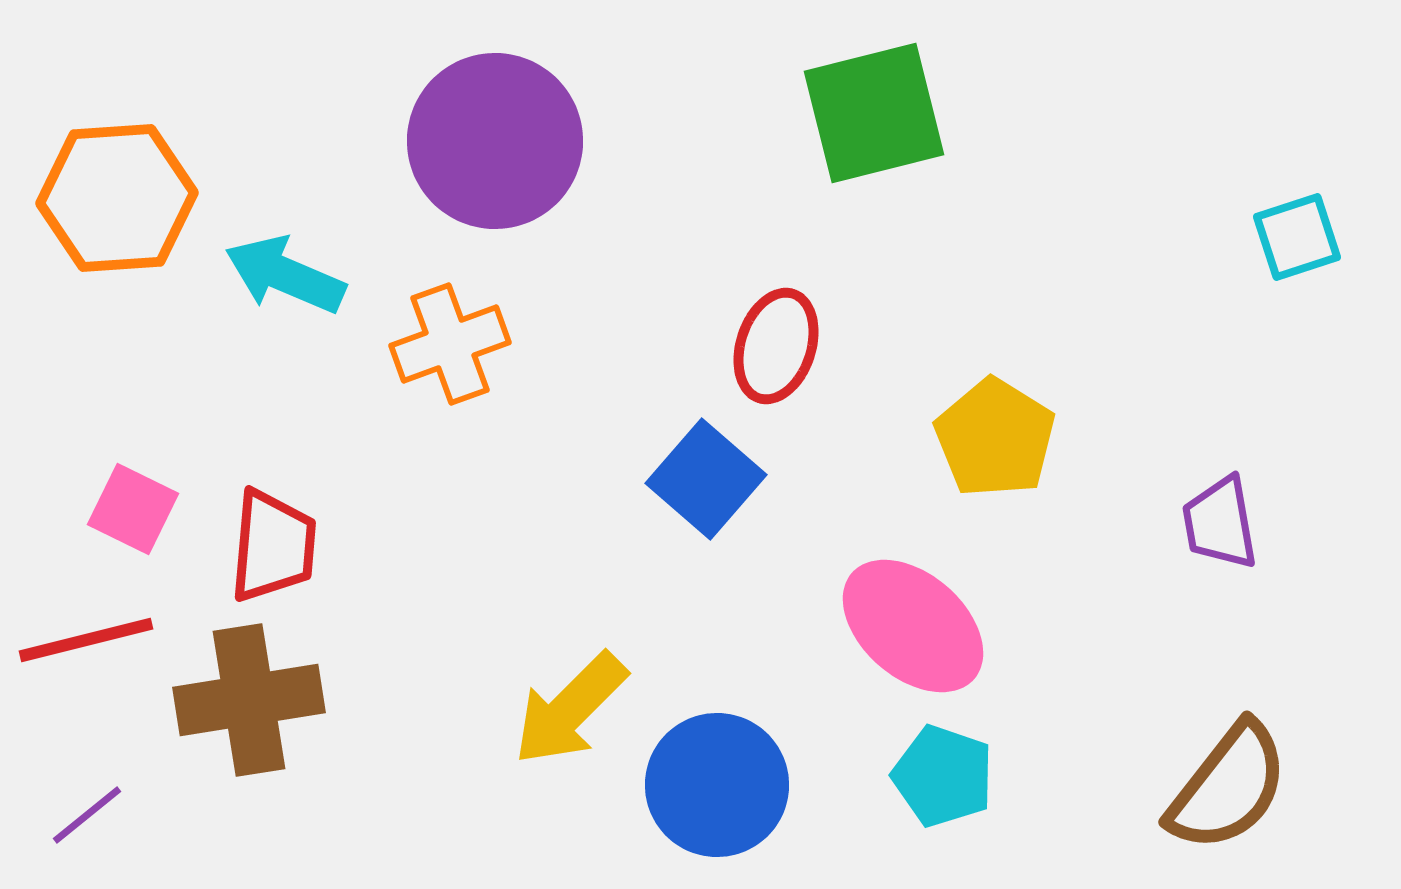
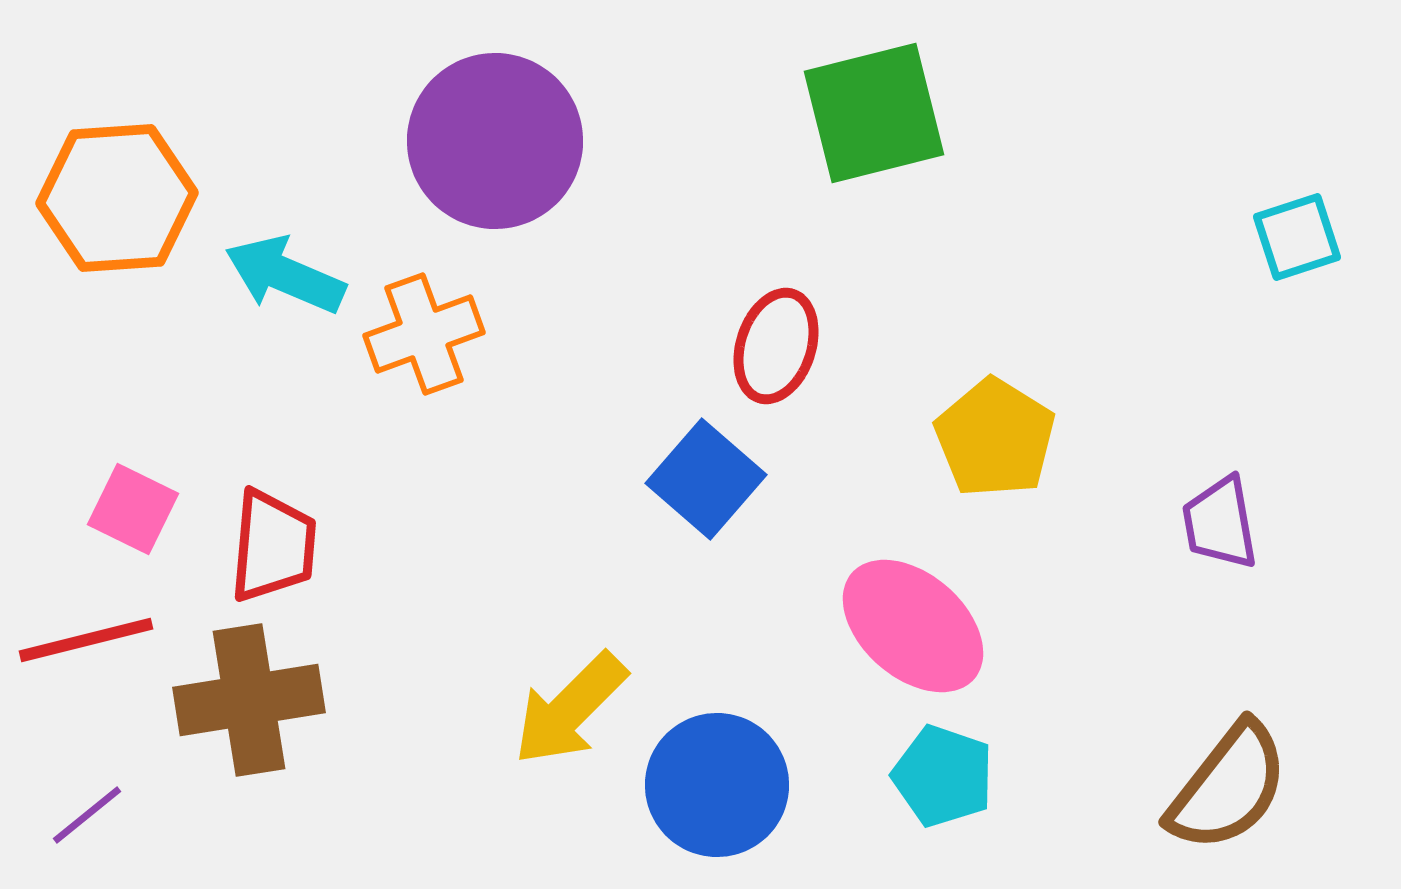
orange cross: moved 26 px left, 10 px up
